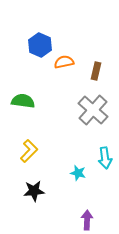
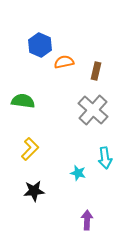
yellow L-shape: moved 1 px right, 2 px up
